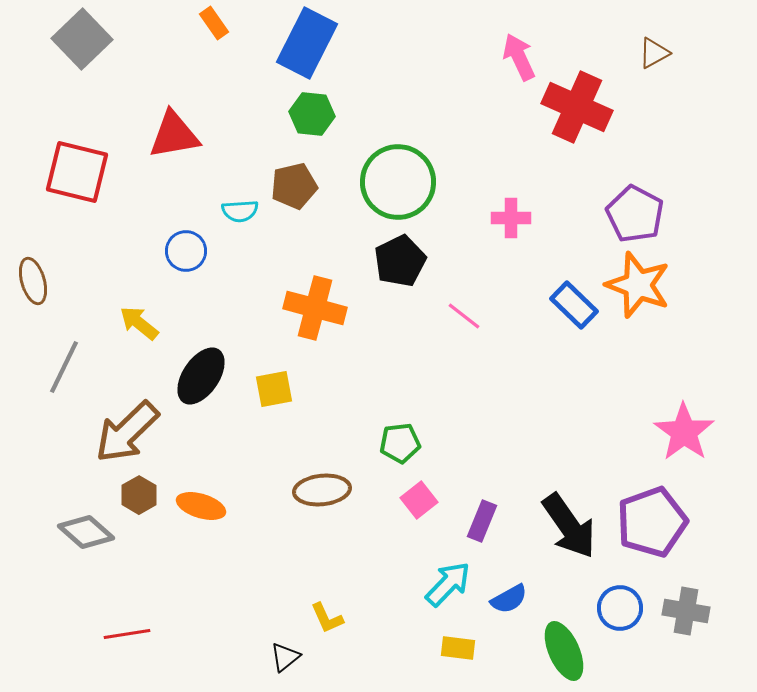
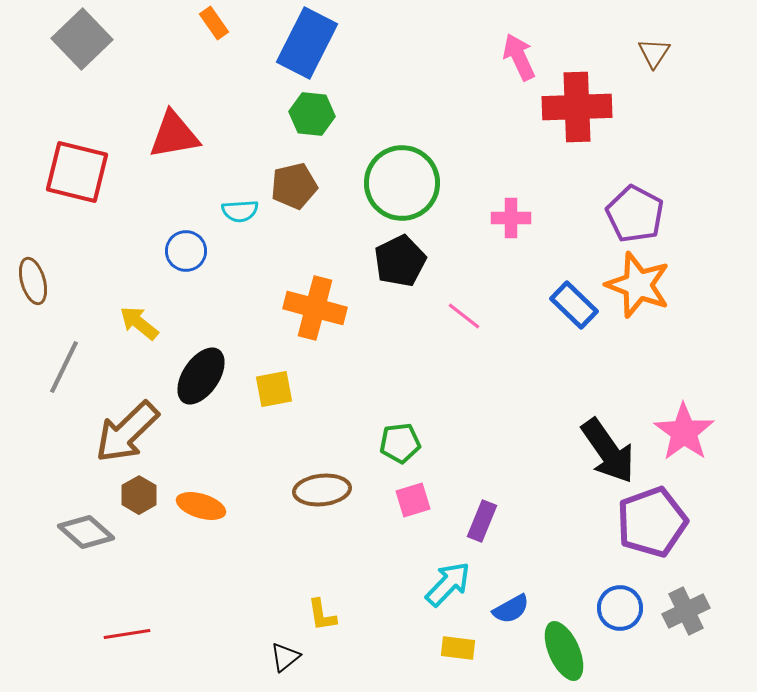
brown triangle at (654, 53): rotated 28 degrees counterclockwise
red cross at (577, 107): rotated 26 degrees counterclockwise
green circle at (398, 182): moved 4 px right, 1 px down
pink square at (419, 500): moved 6 px left; rotated 21 degrees clockwise
black arrow at (569, 526): moved 39 px right, 75 px up
blue semicircle at (509, 599): moved 2 px right, 10 px down
gray cross at (686, 611): rotated 36 degrees counterclockwise
yellow L-shape at (327, 618): moved 5 px left, 3 px up; rotated 15 degrees clockwise
